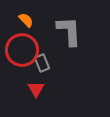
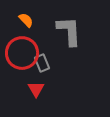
red circle: moved 3 px down
